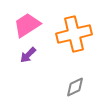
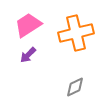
pink trapezoid: moved 1 px right
orange cross: moved 2 px right, 1 px up
